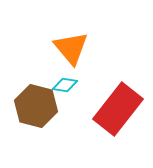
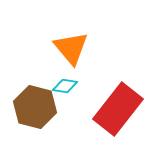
cyan diamond: moved 1 px down
brown hexagon: moved 1 px left, 1 px down
